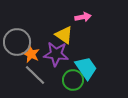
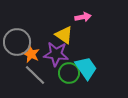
green circle: moved 4 px left, 7 px up
